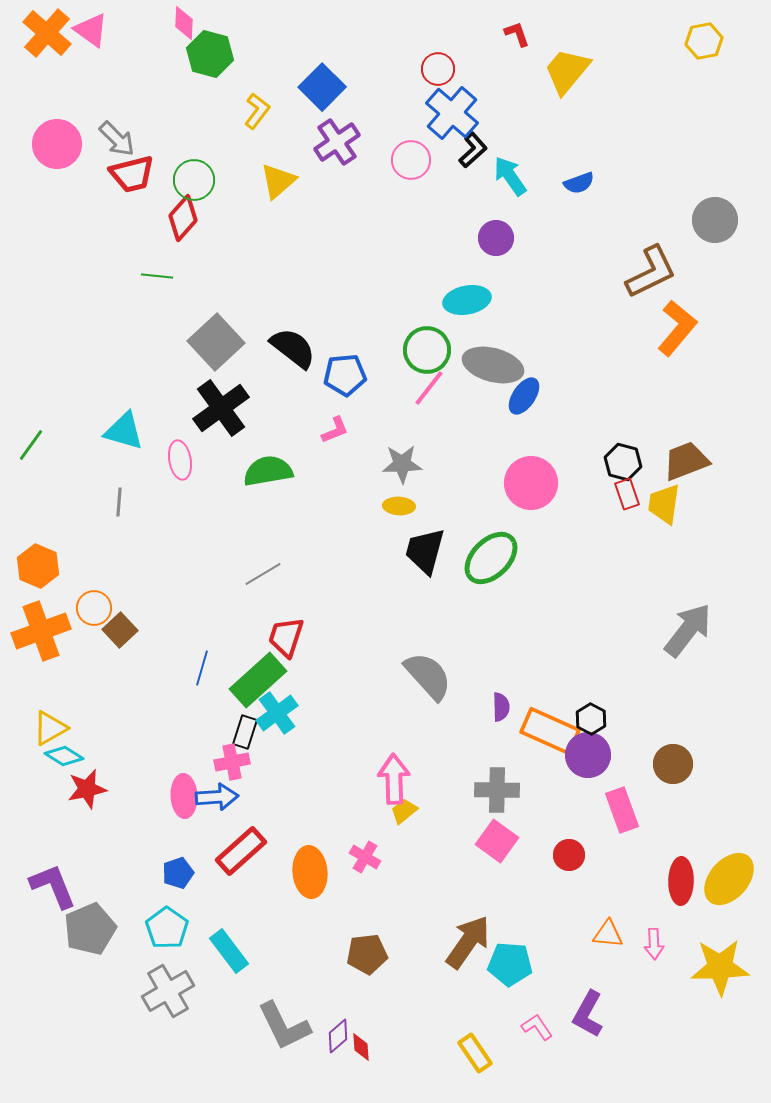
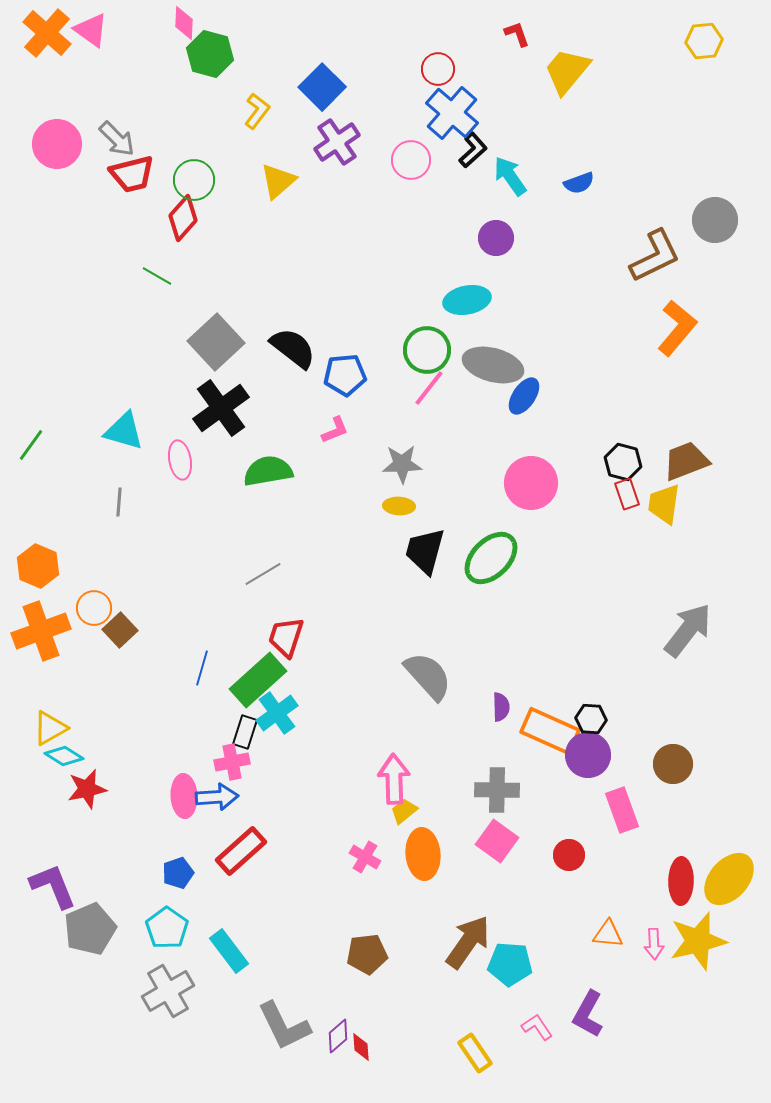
yellow hexagon at (704, 41): rotated 6 degrees clockwise
brown L-shape at (651, 272): moved 4 px right, 16 px up
green line at (157, 276): rotated 24 degrees clockwise
black hexagon at (591, 719): rotated 24 degrees counterclockwise
orange ellipse at (310, 872): moved 113 px right, 18 px up
yellow star at (720, 967): moved 22 px left, 26 px up; rotated 12 degrees counterclockwise
